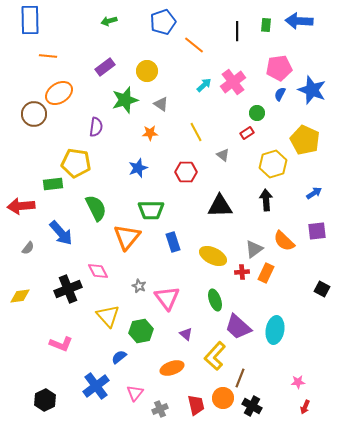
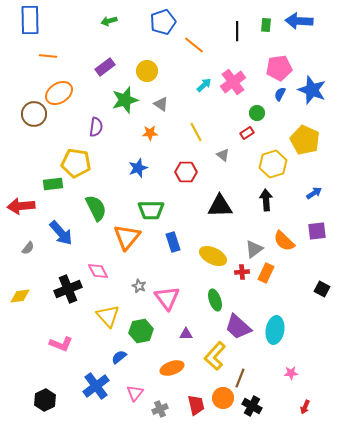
purple triangle at (186, 334): rotated 40 degrees counterclockwise
pink star at (298, 382): moved 7 px left, 9 px up
